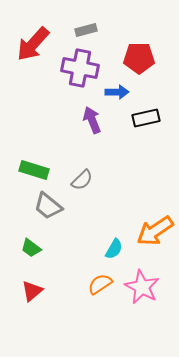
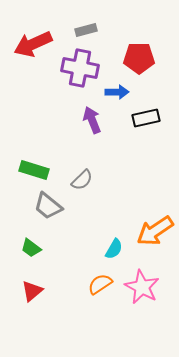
red arrow: rotated 24 degrees clockwise
